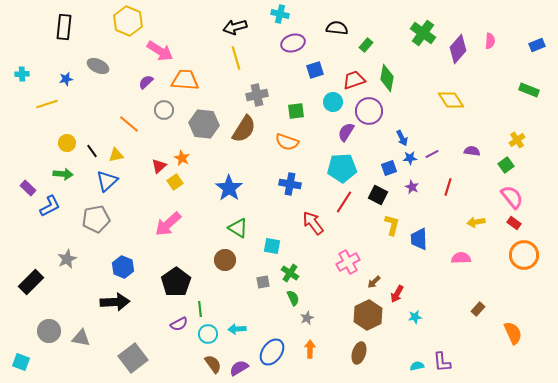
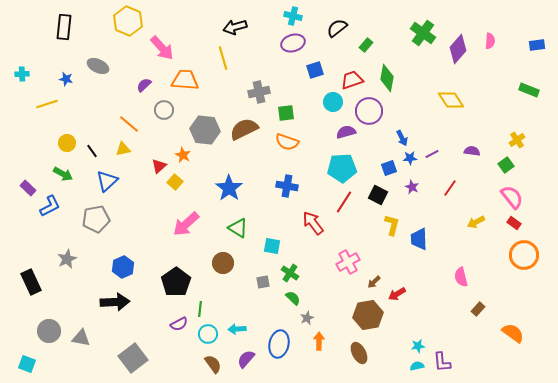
cyan cross at (280, 14): moved 13 px right, 2 px down
black semicircle at (337, 28): rotated 45 degrees counterclockwise
blue rectangle at (537, 45): rotated 14 degrees clockwise
pink arrow at (160, 51): moved 2 px right, 3 px up; rotated 16 degrees clockwise
yellow line at (236, 58): moved 13 px left
blue star at (66, 79): rotated 24 degrees clockwise
red trapezoid at (354, 80): moved 2 px left
purple semicircle at (146, 82): moved 2 px left, 3 px down
gray cross at (257, 95): moved 2 px right, 3 px up
green square at (296, 111): moved 10 px left, 2 px down
gray hexagon at (204, 124): moved 1 px right, 6 px down
brown semicircle at (244, 129): rotated 148 degrees counterclockwise
purple semicircle at (346, 132): rotated 42 degrees clockwise
yellow triangle at (116, 155): moved 7 px right, 6 px up
orange star at (182, 158): moved 1 px right, 3 px up
green arrow at (63, 174): rotated 24 degrees clockwise
yellow square at (175, 182): rotated 14 degrees counterclockwise
blue cross at (290, 184): moved 3 px left, 2 px down
red line at (448, 187): moved 2 px right, 1 px down; rotated 18 degrees clockwise
yellow arrow at (476, 222): rotated 18 degrees counterclockwise
pink arrow at (168, 224): moved 18 px right
pink semicircle at (461, 258): moved 19 px down; rotated 102 degrees counterclockwise
brown circle at (225, 260): moved 2 px left, 3 px down
blue hexagon at (123, 267): rotated 15 degrees clockwise
black rectangle at (31, 282): rotated 70 degrees counterclockwise
red arrow at (397, 294): rotated 30 degrees clockwise
green semicircle at (293, 298): rotated 21 degrees counterclockwise
green line at (200, 309): rotated 14 degrees clockwise
brown hexagon at (368, 315): rotated 16 degrees clockwise
cyan star at (415, 317): moved 3 px right, 29 px down
orange semicircle at (513, 333): rotated 30 degrees counterclockwise
orange arrow at (310, 349): moved 9 px right, 8 px up
blue ellipse at (272, 352): moved 7 px right, 8 px up; rotated 24 degrees counterclockwise
brown ellipse at (359, 353): rotated 45 degrees counterclockwise
cyan square at (21, 362): moved 6 px right, 2 px down
purple semicircle at (239, 368): moved 7 px right, 9 px up; rotated 18 degrees counterclockwise
